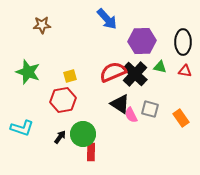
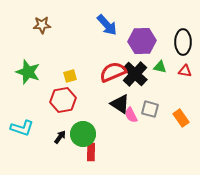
blue arrow: moved 6 px down
